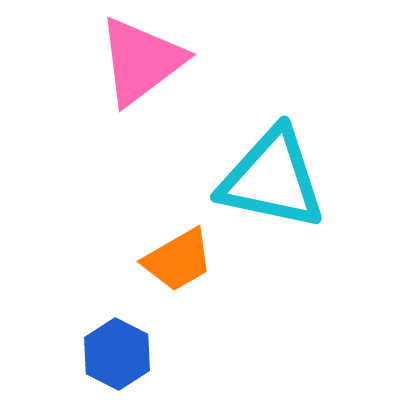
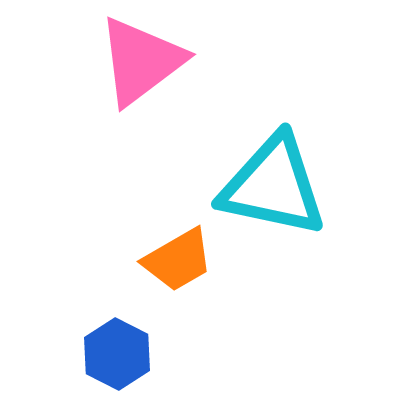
cyan triangle: moved 1 px right, 7 px down
